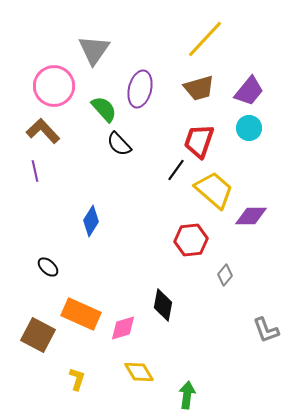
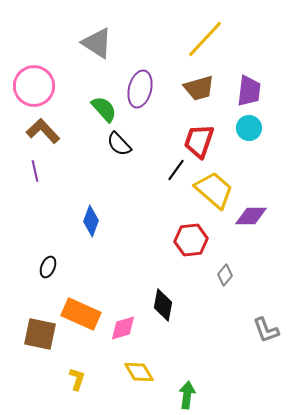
gray triangle: moved 3 px right, 7 px up; rotated 32 degrees counterclockwise
pink circle: moved 20 px left
purple trapezoid: rotated 32 degrees counterclockwise
blue diamond: rotated 12 degrees counterclockwise
black ellipse: rotated 70 degrees clockwise
brown square: moved 2 px right, 1 px up; rotated 16 degrees counterclockwise
